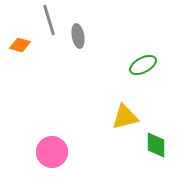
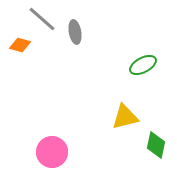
gray line: moved 7 px left, 1 px up; rotated 32 degrees counterclockwise
gray ellipse: moved 3 px left, 4 px up
green diamond: rotated 12 degrees clockwise
